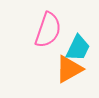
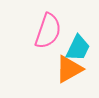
pink semicircle: moved 1 px down
